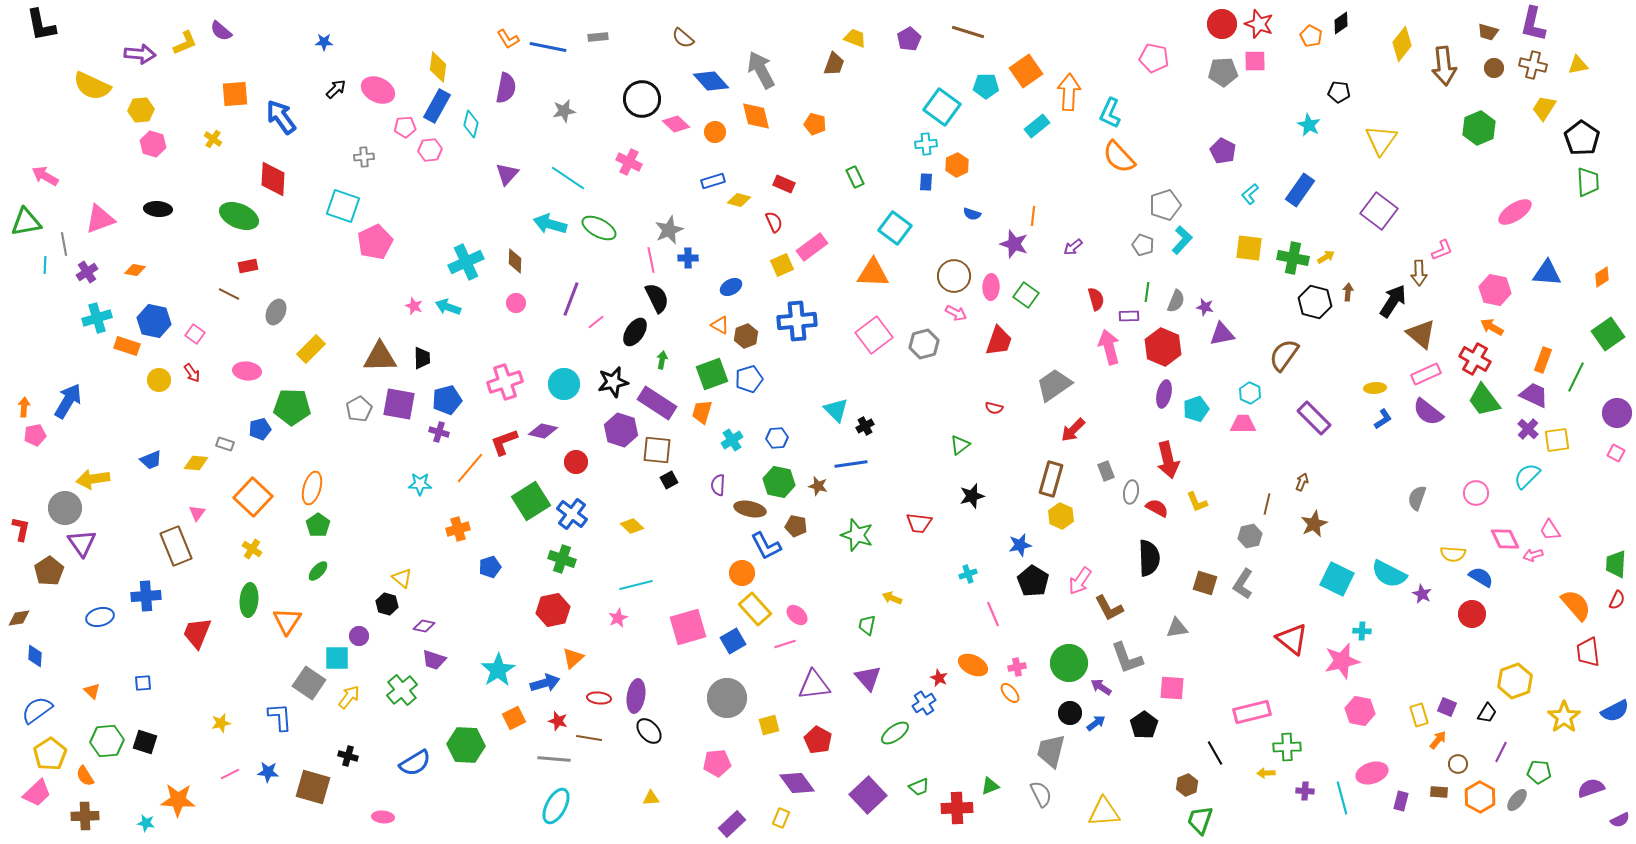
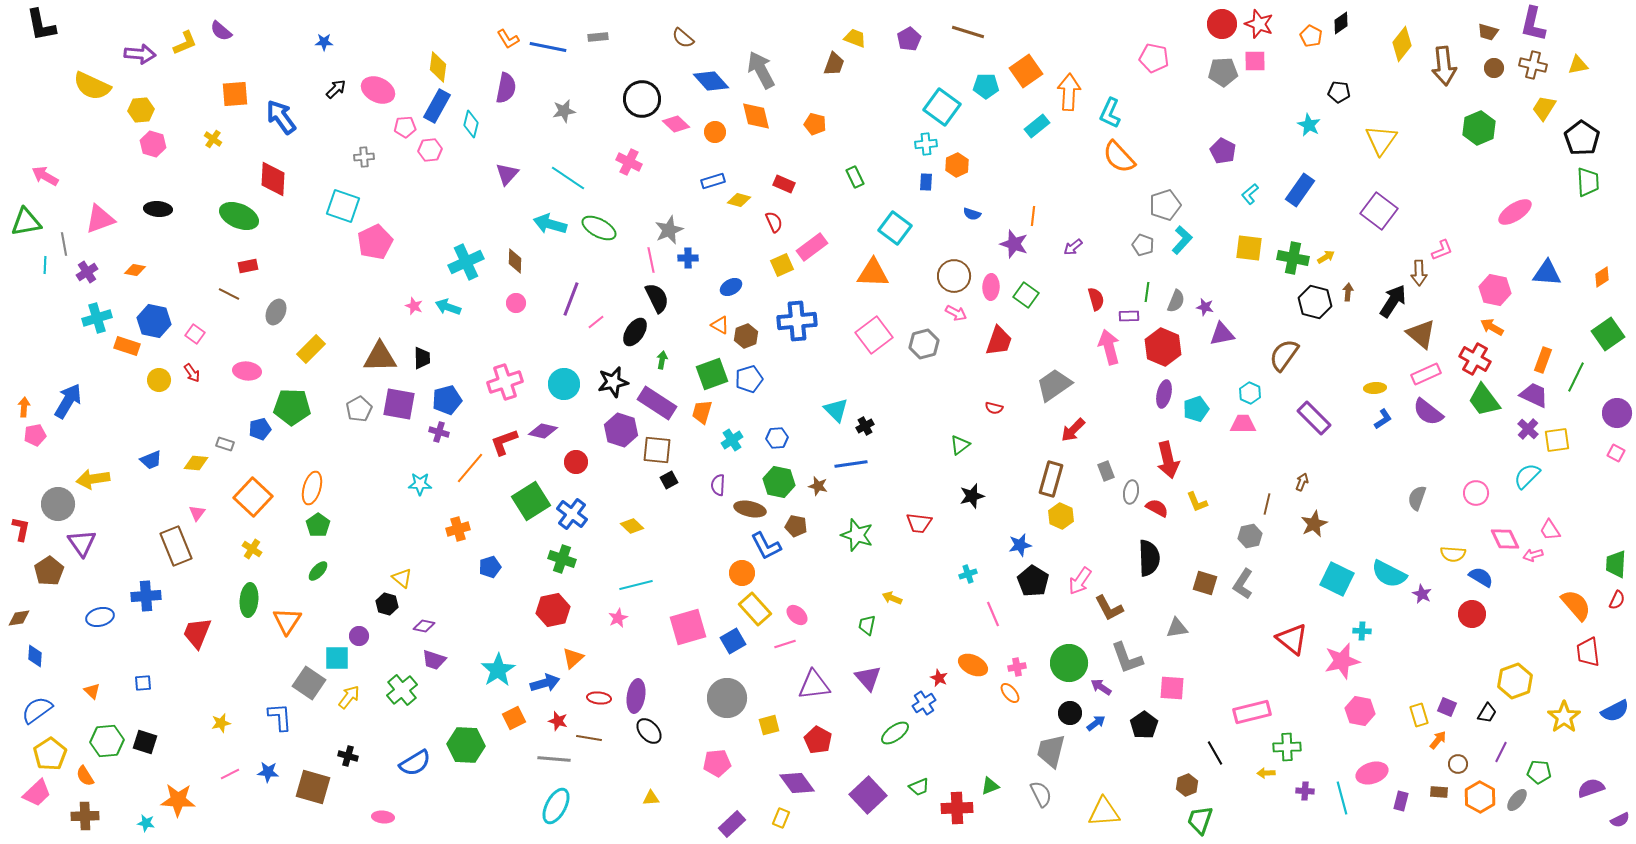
gray circle at (65, 508): moved 7 px left, 4 px up
